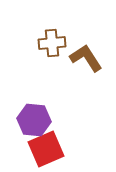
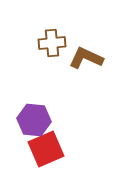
brown L-shape: rotated 32 degrees counterclockwise
